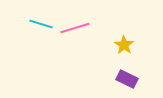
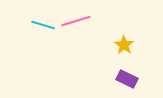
cyan line: moved 2 px right, 1 px down
pink line: moved 1 px right, 7 px up
